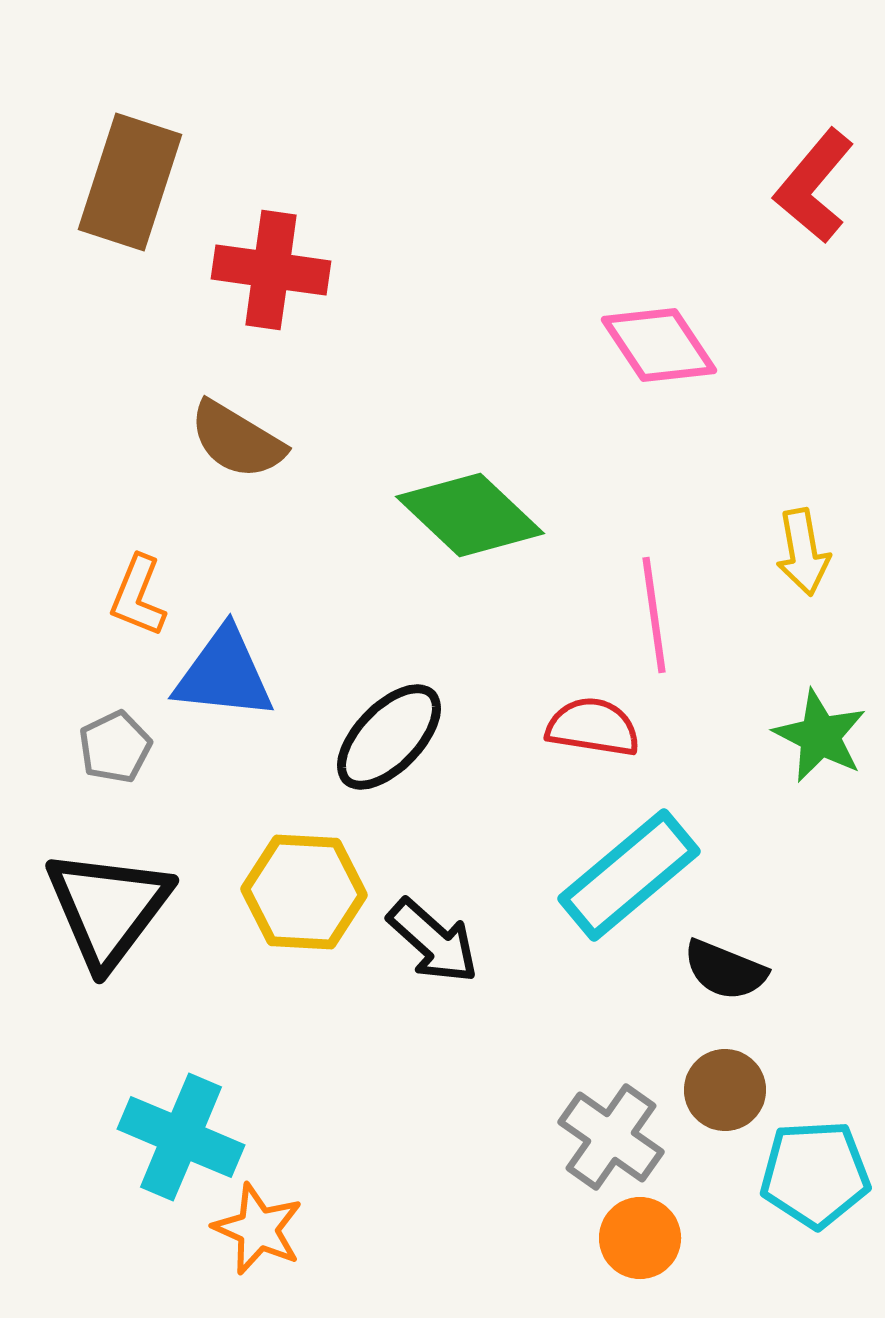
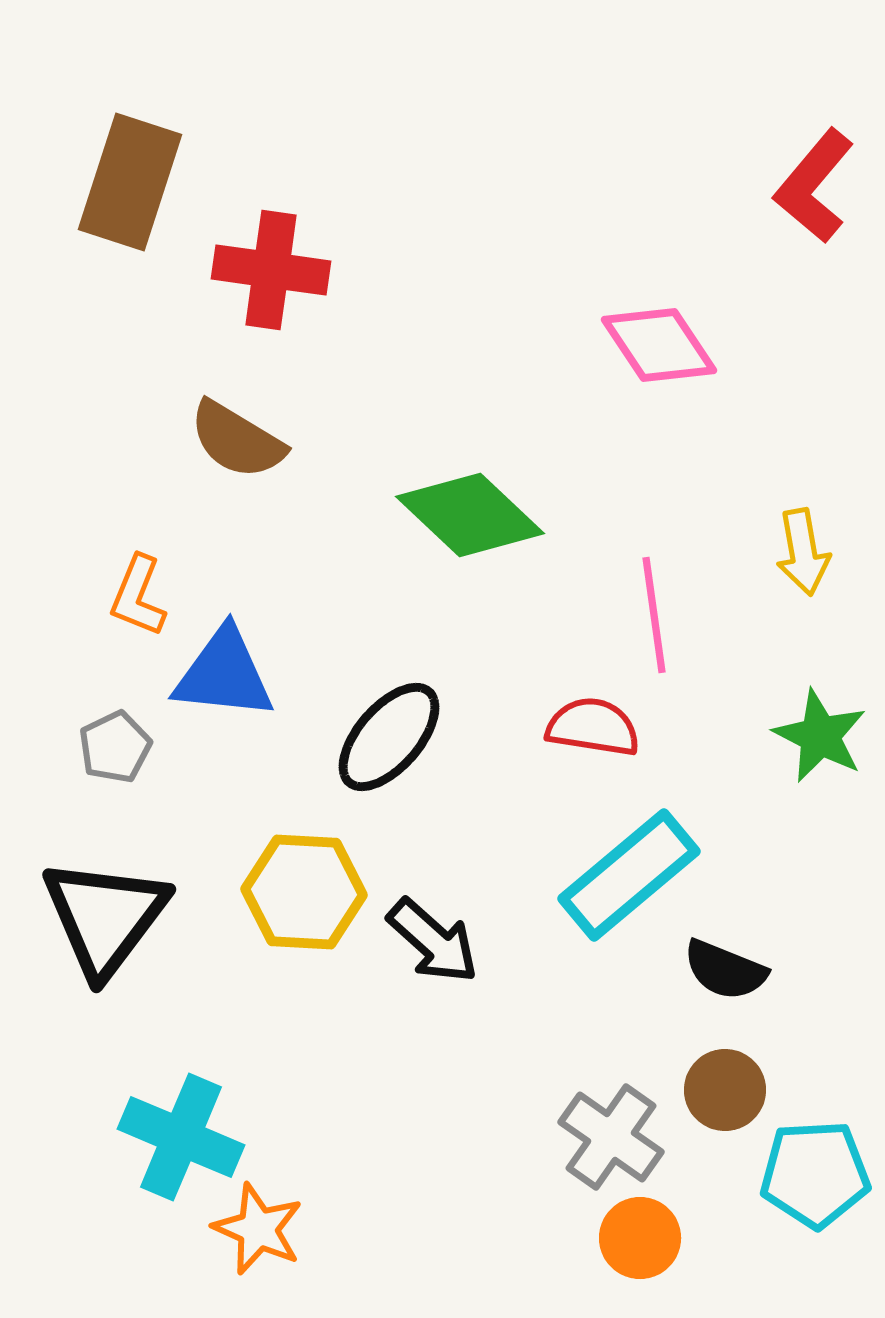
black ellipse: rotated 3 degrees counterclockwise
black triangle: moved 3 px left, 9 px down
